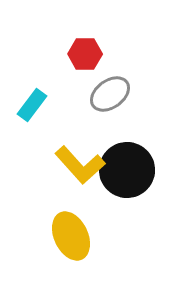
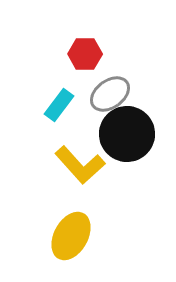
cyan rectangle: moved 27 px right
black circle: moved 36 px up
yellow ellipse: rotated 54 degrees clockwise
